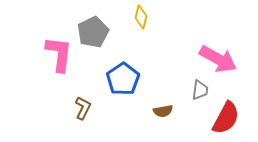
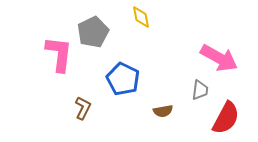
yellow diamond: rotated 25 degrees counterclockwise
pink arrow: moved 1 px right, 1 px up
blue pentagon: rotated 12 degrees counterclockwise
